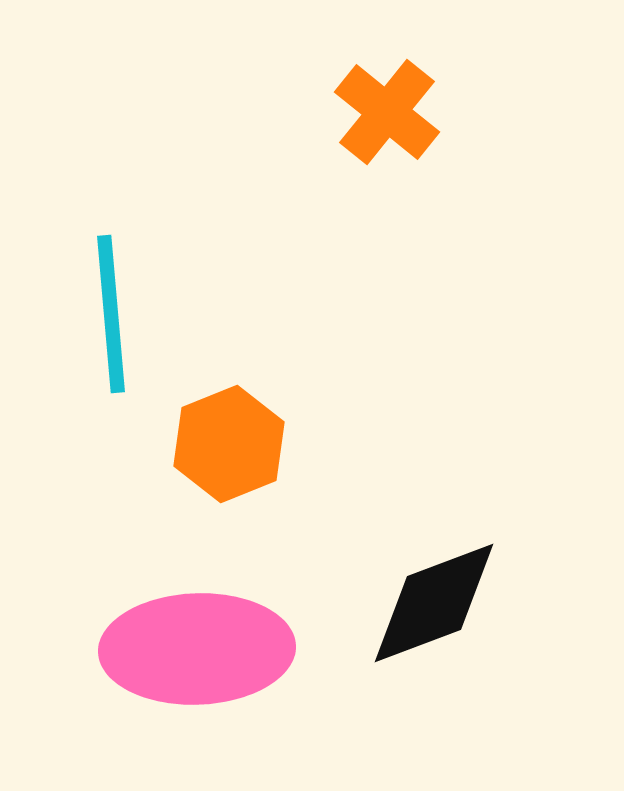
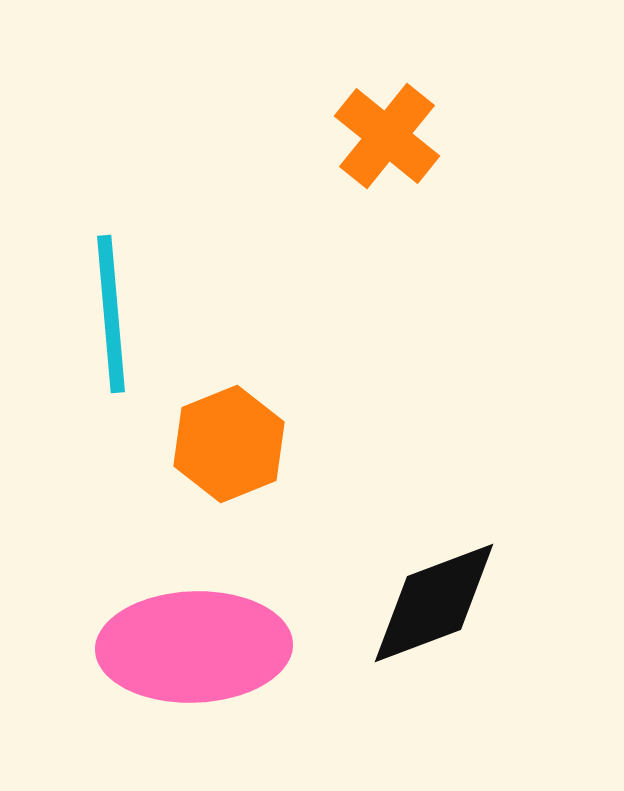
orange cross: moved 24 px down
pink ellipse: moved 3 px left, 2 px up
